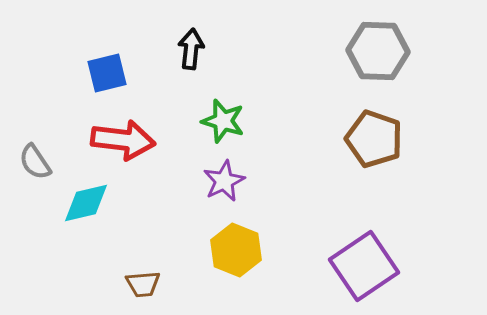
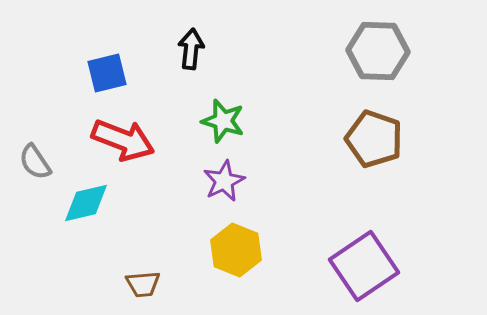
red arrow: rotated 14 degrees clockwise
